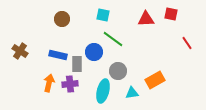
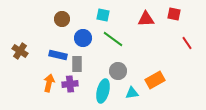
red square: moved 3 px right
blue circle: moved 11 px left, 14 px up
